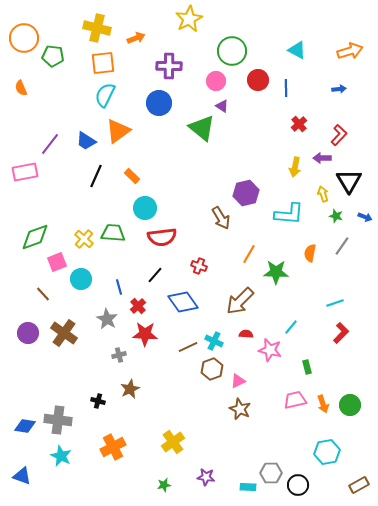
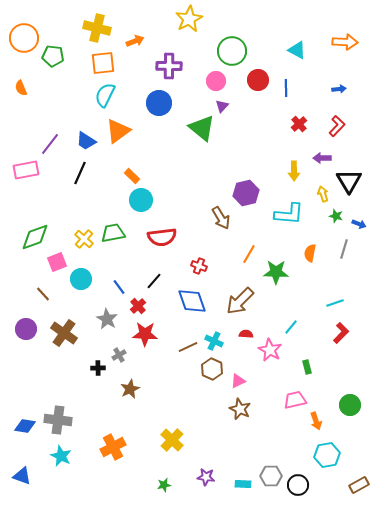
orange arrow at (136, 38): moved 1 px left, 3 px down
orange arrow at (350, 51): moved 5 px left, 9 px up; rotated 20 degrees clockwise
purple triangle at (222, 106): rotated 40 degrees clockwise
red L-shape at (339, 135): moved 2 px left, 9 px up
yellow arrow at (295, 167): moved 1 px left, 4 px down; rotated 12 degrees counterclockwise
pink rectangle at (25, 172): moved 1 px right, 2 px up
black line at (96, 176): moved 16 px left, 3 px up
cyan circle at (145, 208): moved 4 px left, 8 px up
blue arrow at (365, 217): moved 6 px left, 7 px down
green trapezoid at (113, 233): rotated 15 degrees counterclockwise
gray line at (342, 246): moved 2 px right, 3 px down; rotated 18 degrees counterclockwise
black line at (155, 275): moved 1 px left, 6 px down
blue line at (119, 287): rotated 21 degrees counterclockwise
blue diamond at (183, 302): moved 9 px right, 1 px up; rotated 16 degrees clockwise
purple circle at (28, 333): moved 2 px left, 4 px up
pink star at (270, 350): rotated 15 degrees clockwise
gray cross at (119, 355): rotated 16 degrees counterclockwise
brown hexagon at (212, 369): rotated 15 degrees counterclockwise
black cross at (98, 401): moved 33 px up; rotated 16 degrees counterclockwise
orange arrow at (323, 404): moved 7 px left, 17 px down
yellow cross at (173, 442): moved 1 px left, 2 px up; rotated 10 degrees counterclockwise
cyan hexagon at (327, 452): moved 3 px down
gray hexagon at (271, 473): moved 3 px down
cyan rectangle at (248, 487): moved 5 px left, 3 px up
